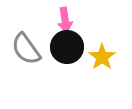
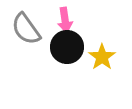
gray semicircle: moved 20 px up
